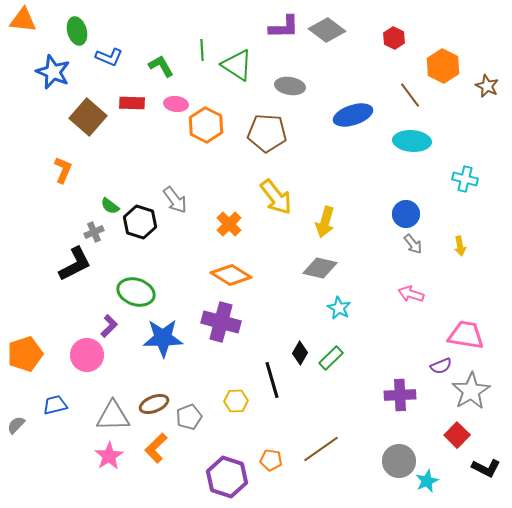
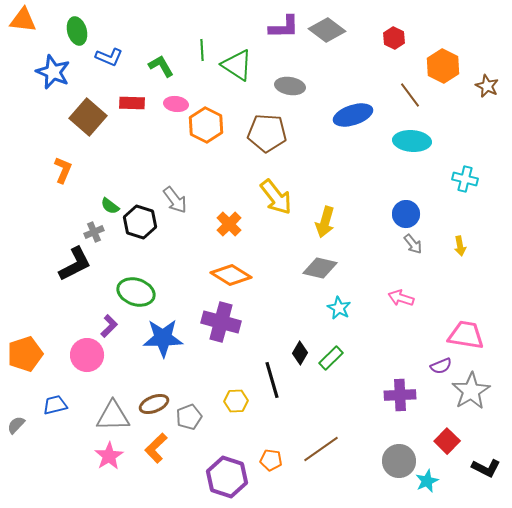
pink arrow at (411, 294): moved 10 px left, 4 px down
red square at (457, 435): moved 10 px left, 6 px down
